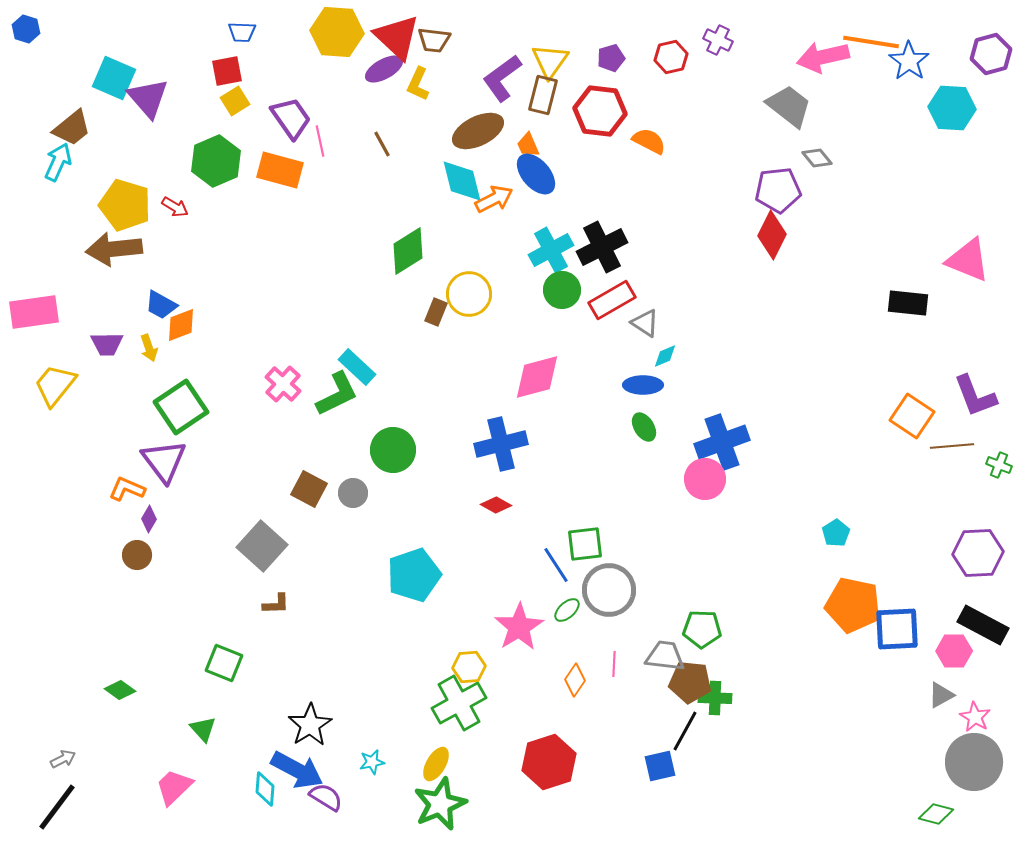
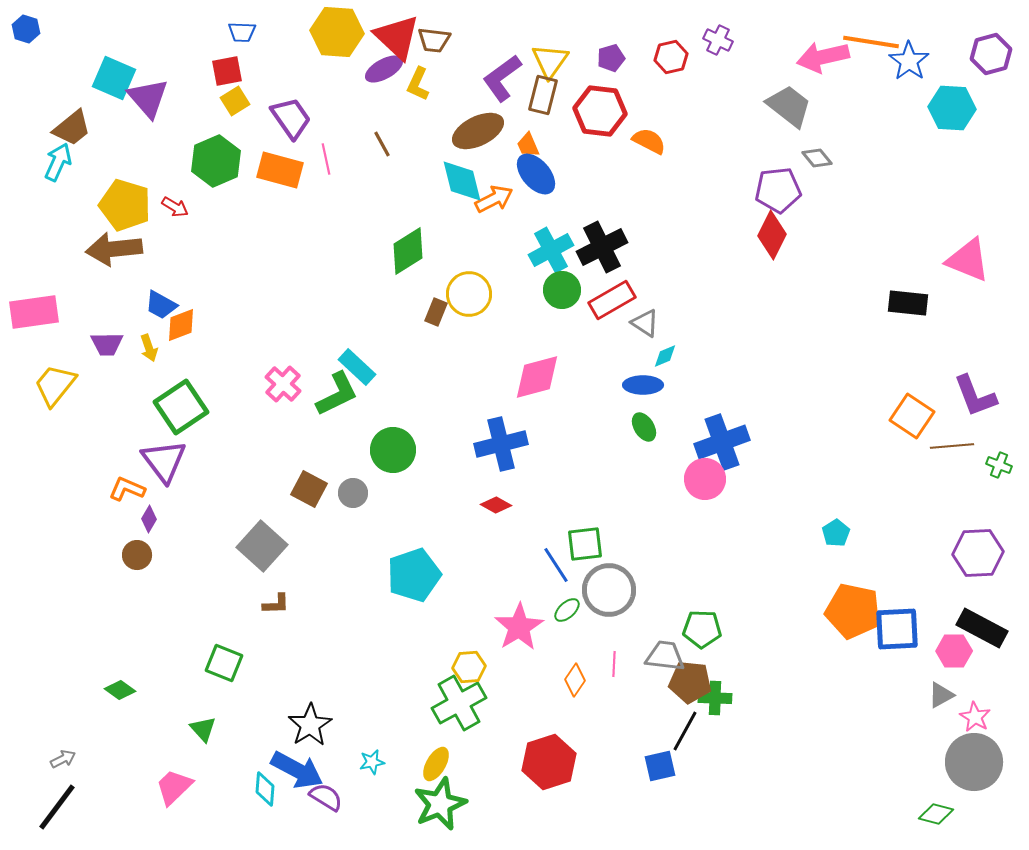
pink line at (320, 141): moved 6 px right, 18 px down
orange pentagon at (853, 605): moved 6 px down
black rectangle at (983, 625): moved 1 px left, 3 px down
